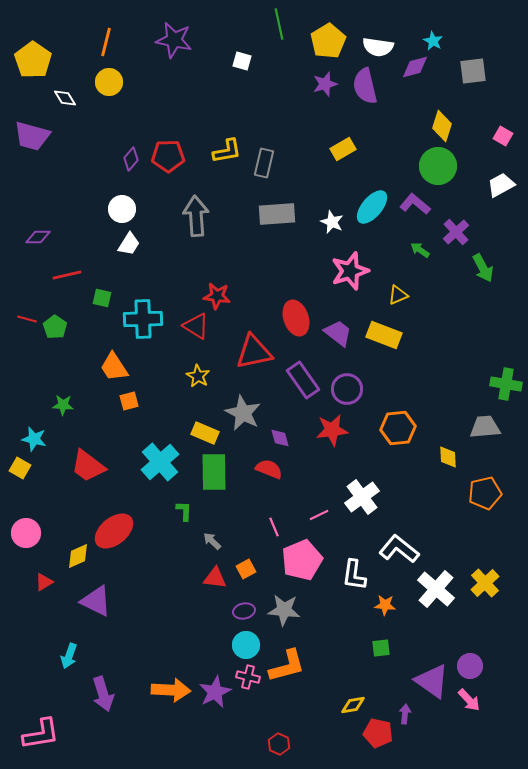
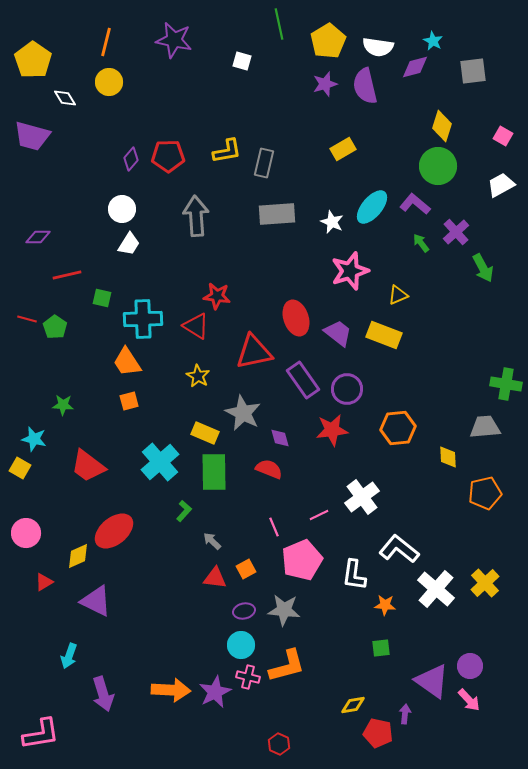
green arrow at (420, 250): moved 1 px right, 7 px up; rotated 18 degrees clockwise
orange trapezoid at (114, 367): moved 13 px right, 5 px up
green L-shape at (184, 511): rotated 40 degrees clockwise
cyan circle at (246, 645): moved 5 px left
